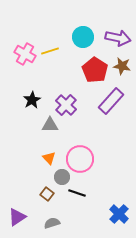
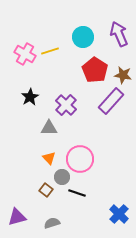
purple arrow: moved 1 px right, 4 px up; rotated 125 degrees counterclockwise
brown star: moved 1 px right, 9 px down
black star: moved 2 px left, 3 px up
gray triangle: moved 1 px left, 3 px down
brown square: moved 1 px left, 4 px up
purple triangle: rotated 18 degrees clockwise
